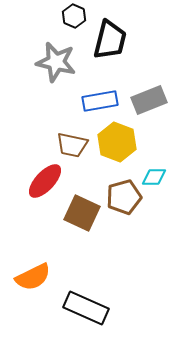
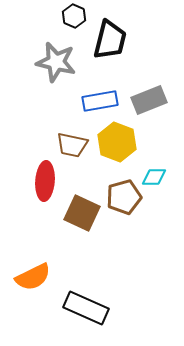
red ellipse: rotated 39 degrees counterclockwise
